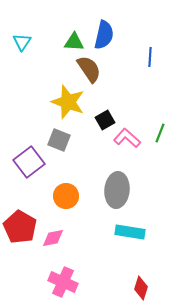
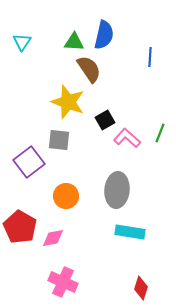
gray square: rotated 15 degrees counterclockwise
